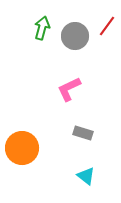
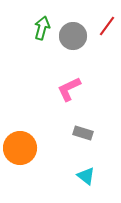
gray circle: moved 2 px left
orange circle: moved 2 px left
